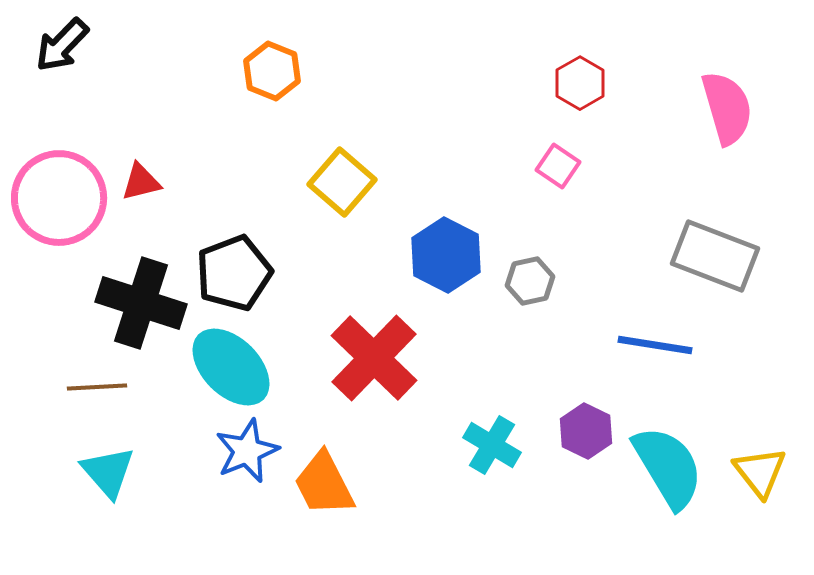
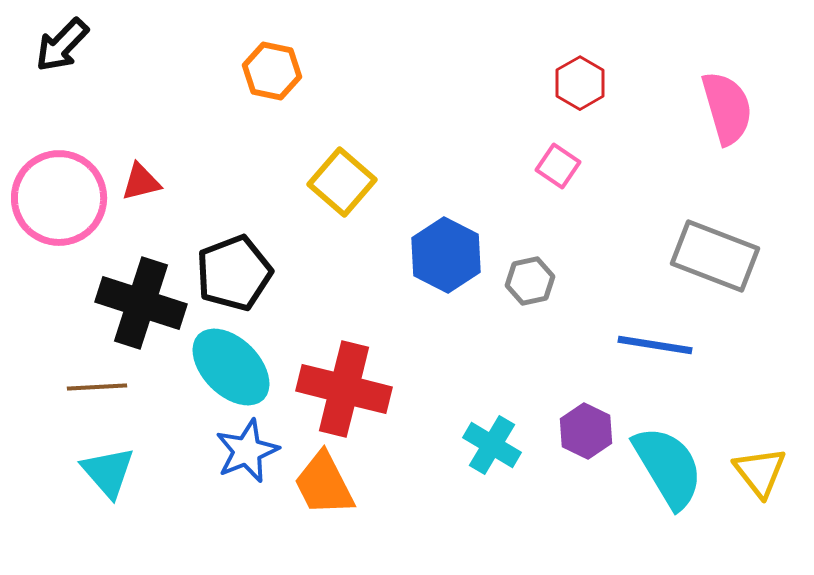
orange hexagon: rotated 10 degrees counterclockwise
red cross: moved 30 px left, 31 px down; rotated 30 degrees counterclockwise
